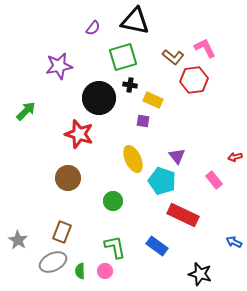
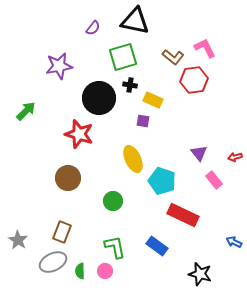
purple triangle: moved 22 px right, 3 px up
